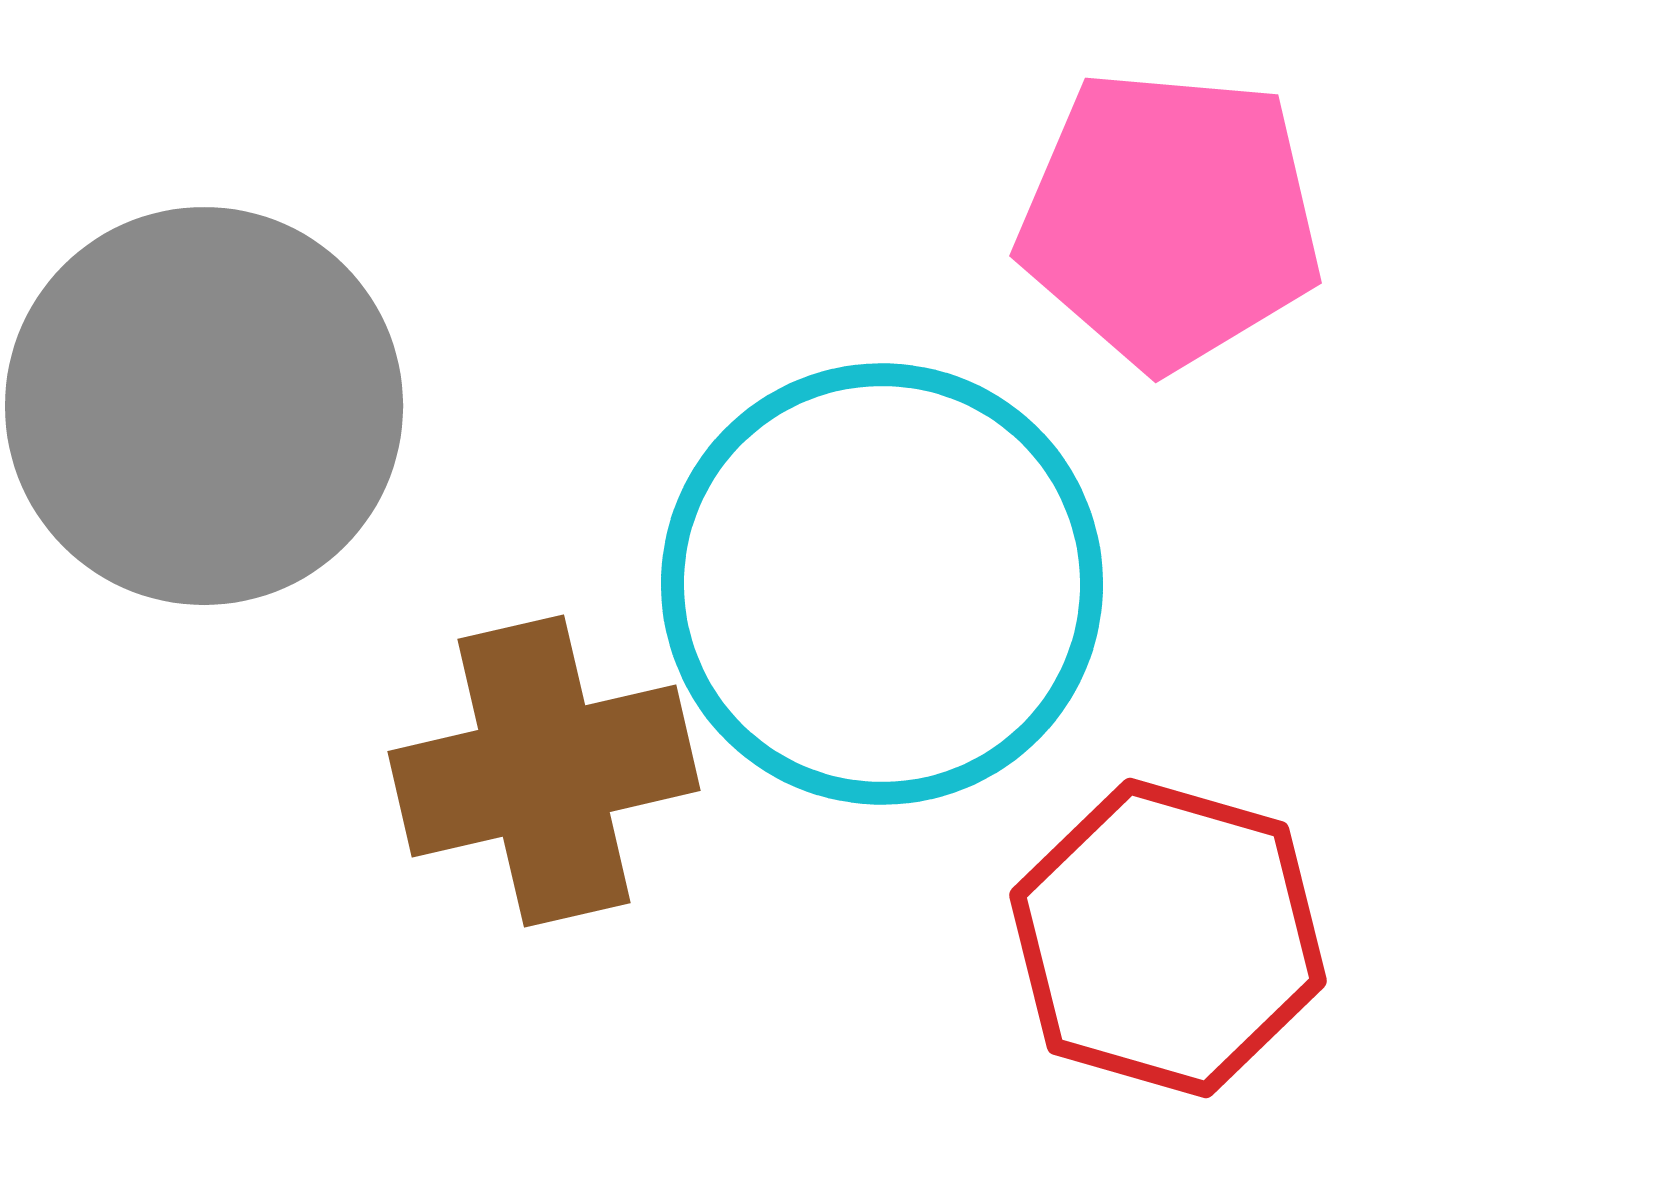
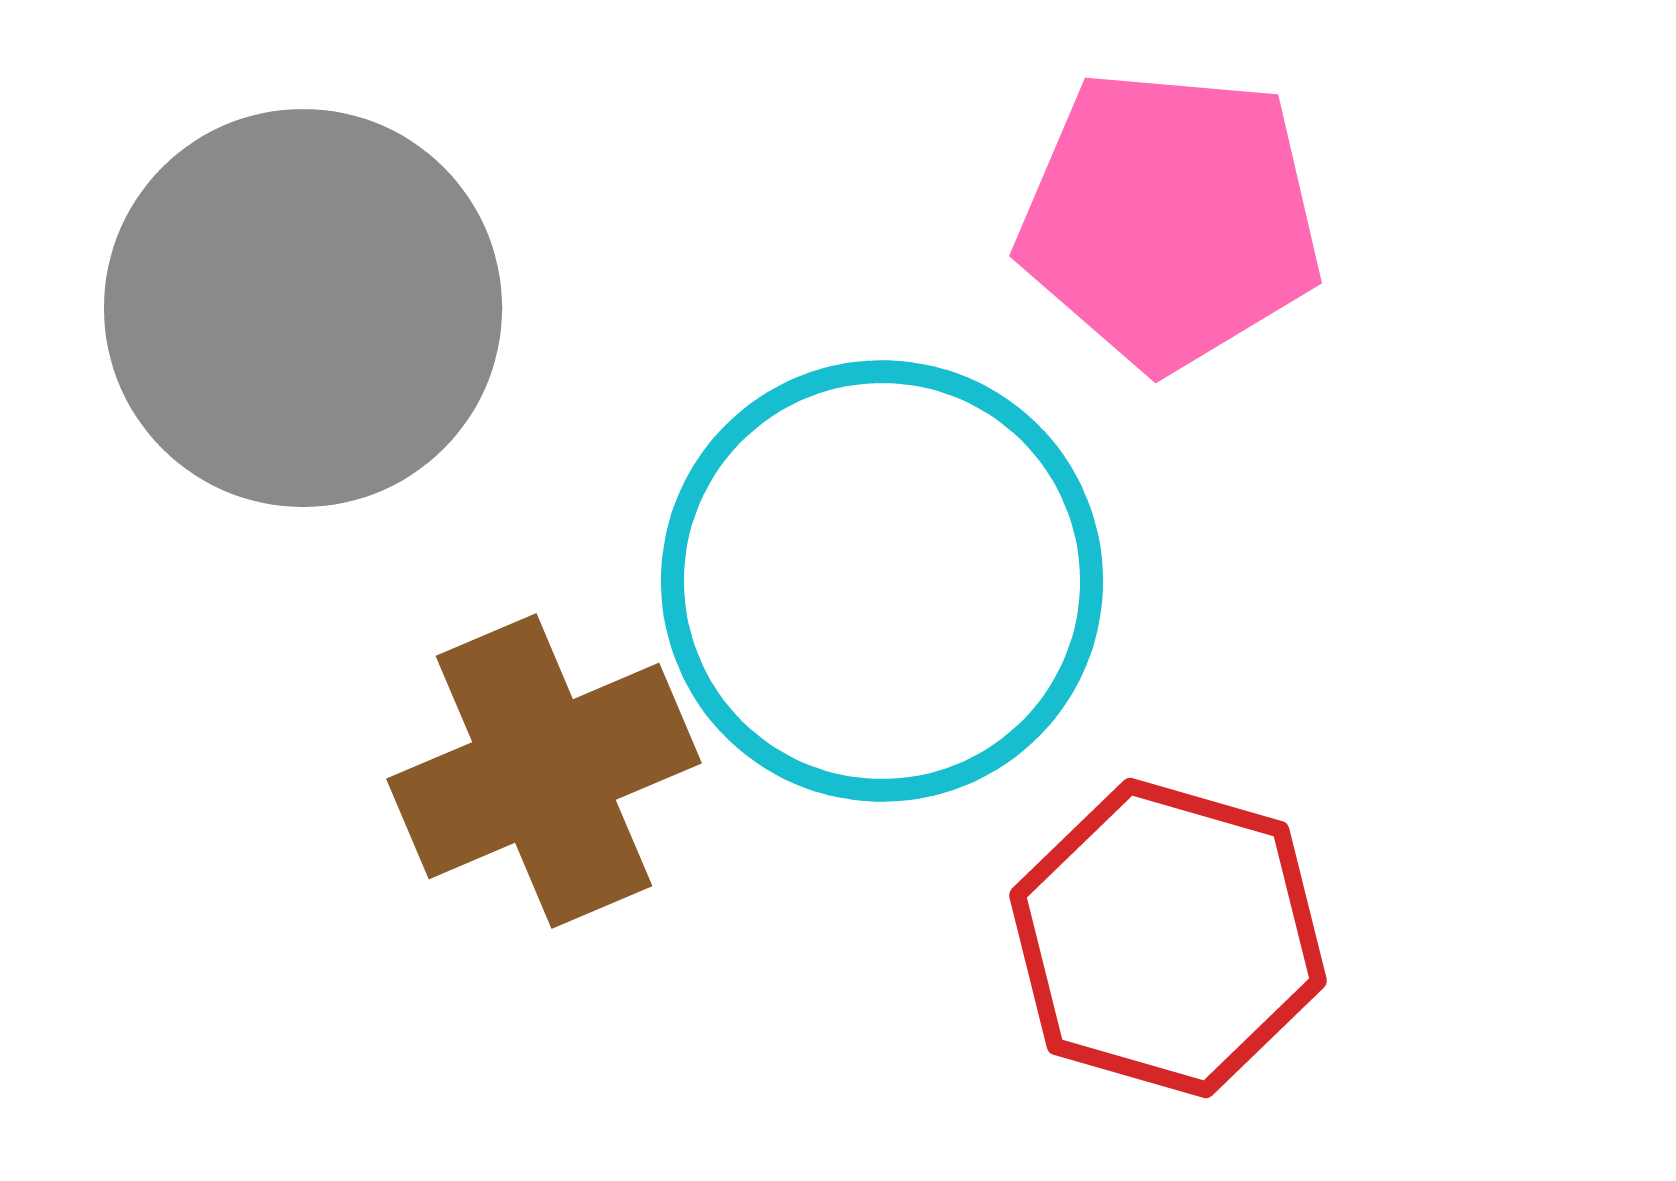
gray circle: moved 99 px right, 98 px up
cyan circle: moved 3 px up
brown cross: rotated 10 degrees counterclockwise
